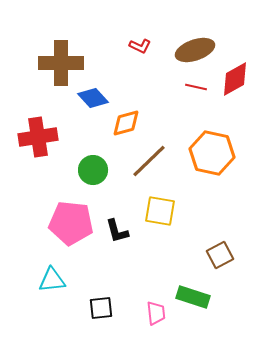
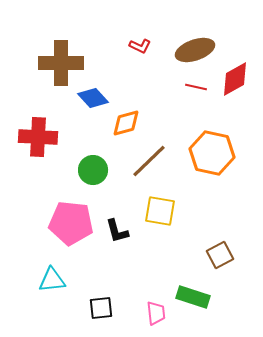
red cross: rotated 12 degrees clockwise
